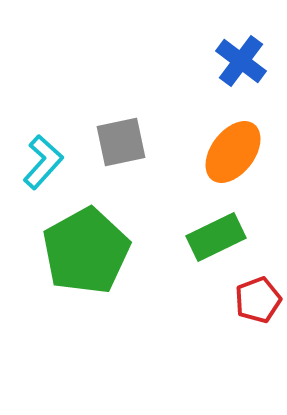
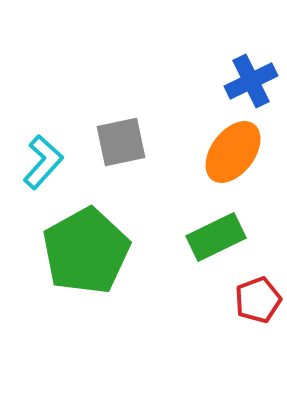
blue cross: moved 10 px right, 20 px down; rotated 27 degrees clockwise
